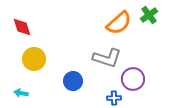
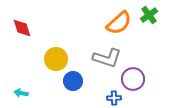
red diamond: moved 1 px down
yellow circle: moved 22 px right
